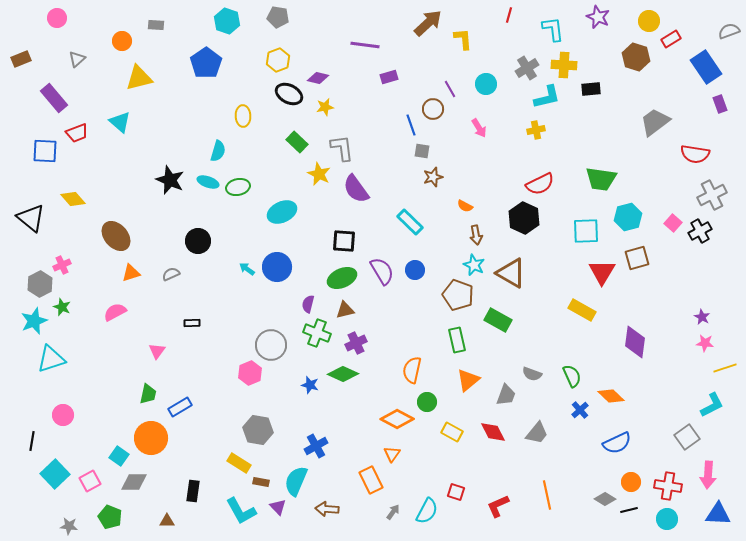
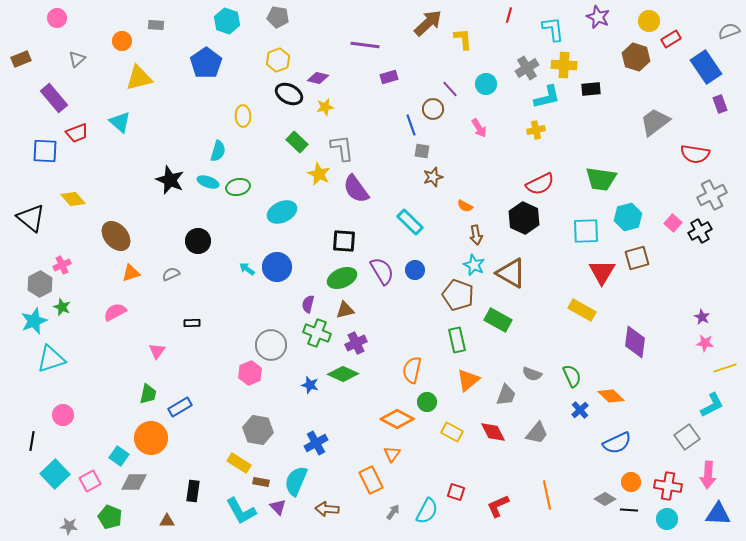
purple line at (450, 89): rotated 12 degrees counterclockwise
blue cross at (316, 446): moved 3 px up
black line at (629, 510): rotated 18 degrees clockwise
